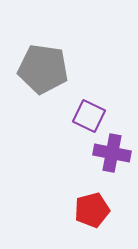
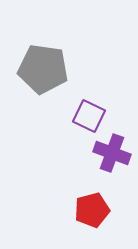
purple cross: rotated 9 degrees clockwise
